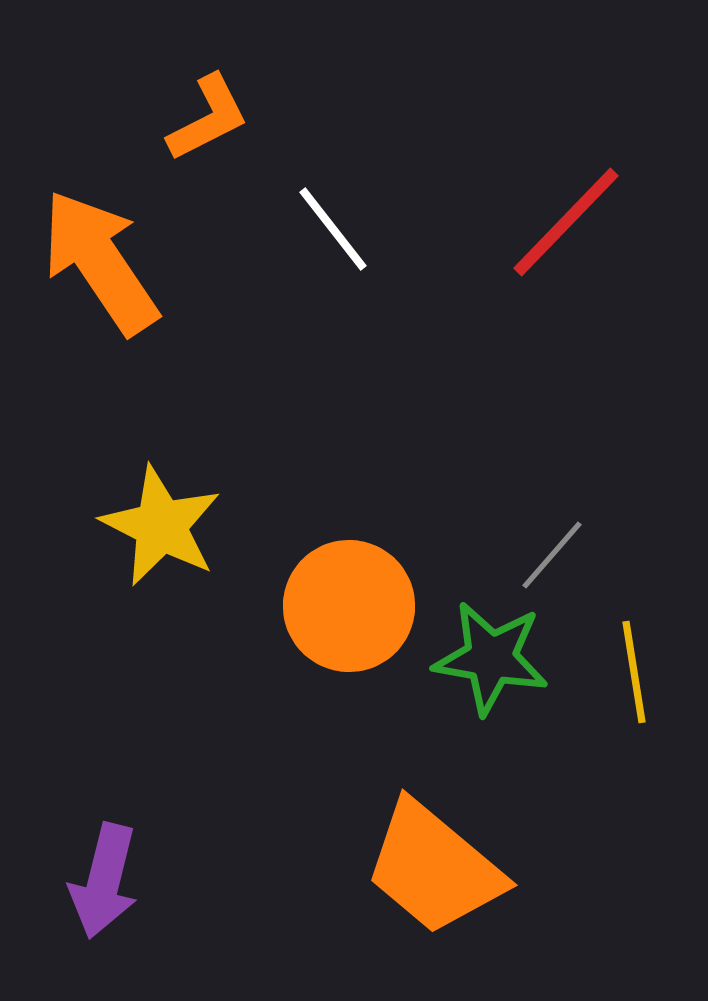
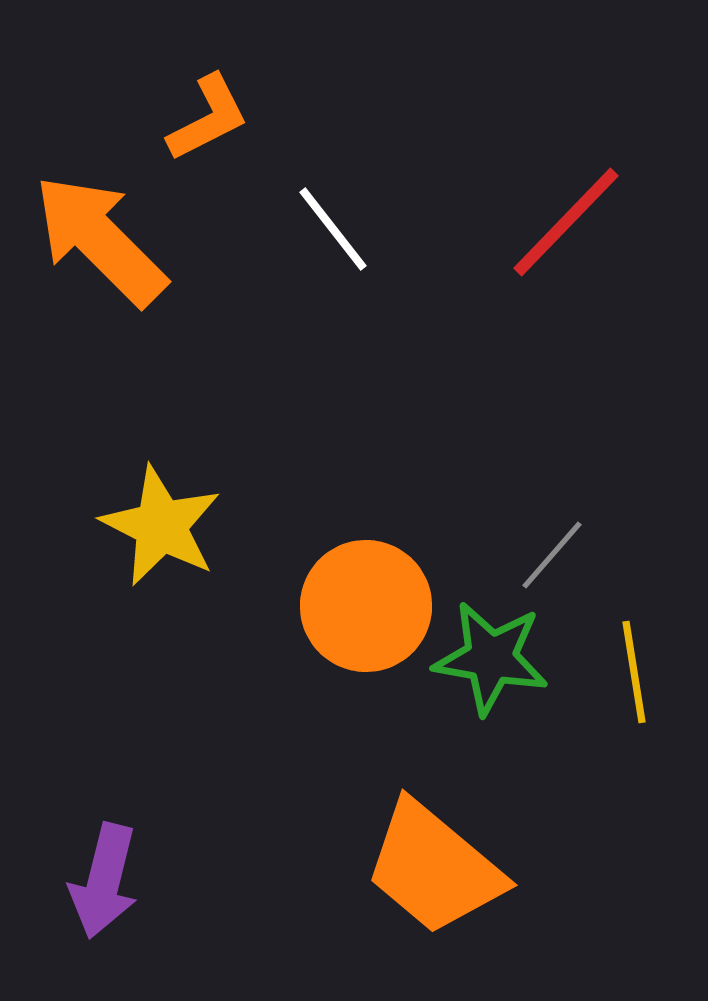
orange arrow: moved 22 px up; rotated 11 degrees counterclockwise
orange circle: moved 17 px right
